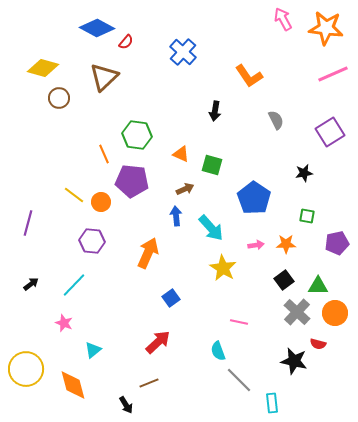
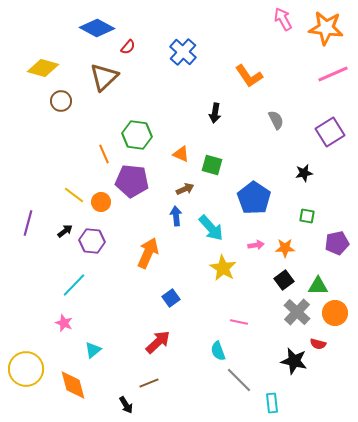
red semicircle at (126, 42): moved 2 px right, 5 px down
brown circle at (59, 98): moved 2 px right, 3 px down
black arrow at (215, 111): moved 2 px down
orange star at (286, 244): moved 1 px left, 4 px down
black arrow at (31, 284): moved 34 px right, 53 px up
